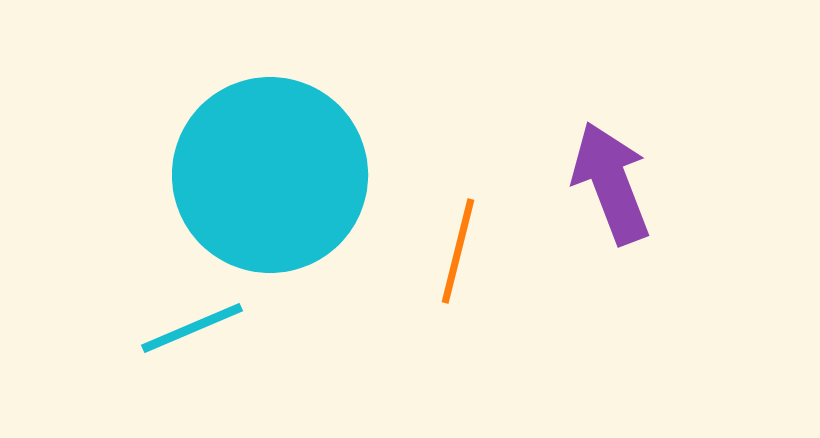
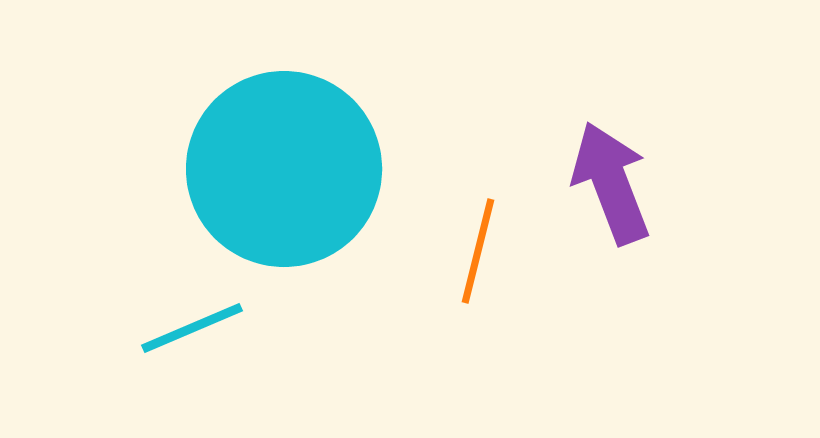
cyan circle: moved 14 px right, 6 px up
orange line: moved 20 px right
